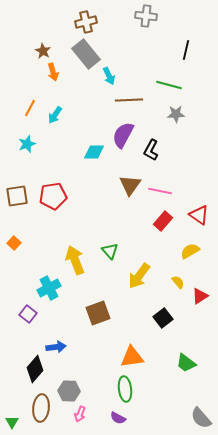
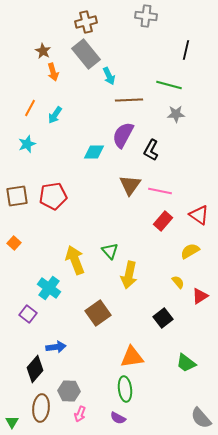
yellow arrow at (139, 276): moved 10 px left, 1 px up; rotated 24 degrees counterclockwise
cyan cross at (49, 288): rotated 25 degrees counterclockwise
brown square at (98, 313): rotated 15 degrees counterclockwise
